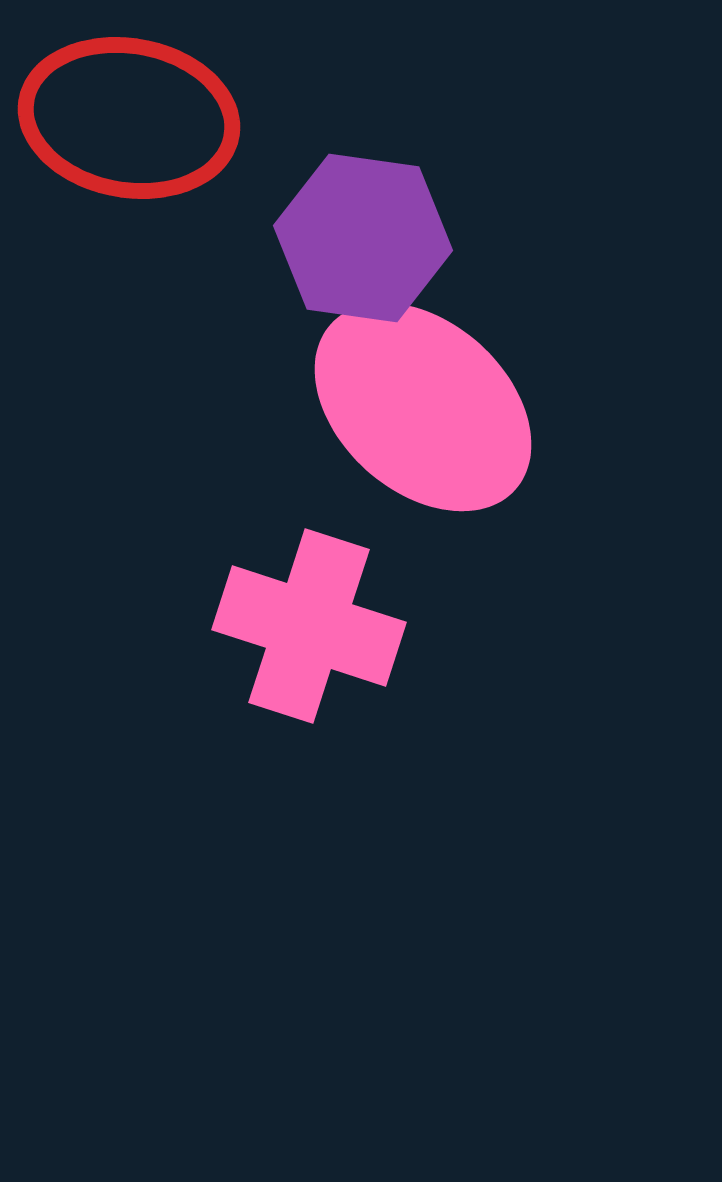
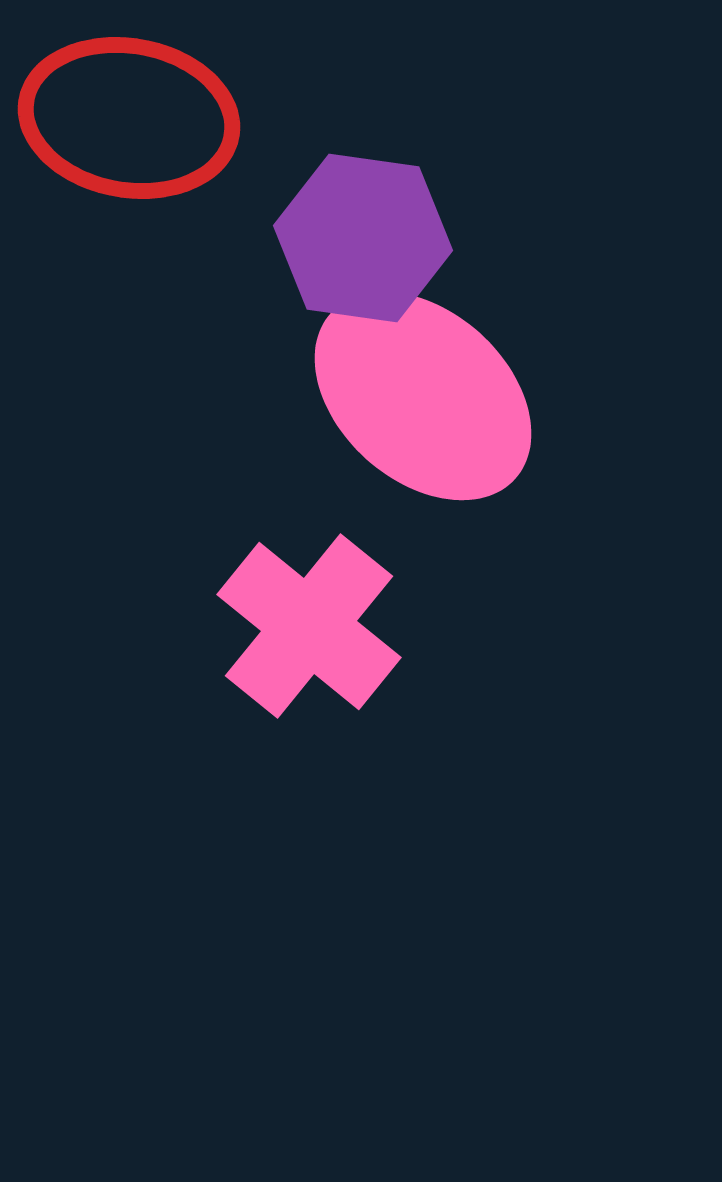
pink ellipse: moved 11 px up
pink cross: rotated 21 degrees clockwise
